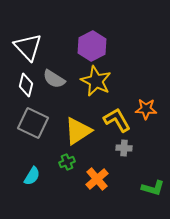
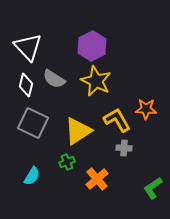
green L-shape: rotated 130 degrees clockwise
